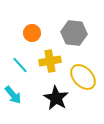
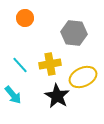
orange circle: moved 7 px left, 15 px up
yellow cross: moved 3 px down
yellow ellipse: rotated 72 degrees counterclockwise
black star: moved 1 px right, 2 px up
